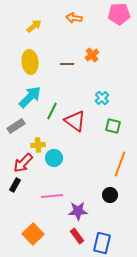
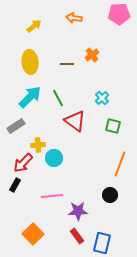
green line: moved 6 px right, 13 px up; rotated 54 degrees counterclockwise
